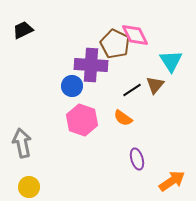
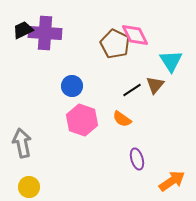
purple cross: moved 46 px left, 32 px up
orange semicircle: moved 1 px left, 1 px down
